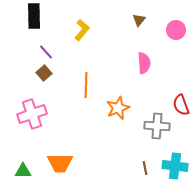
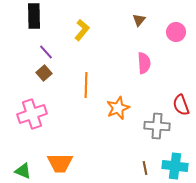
pink circle: moved 2 px down
green triangle: rotated 24 degrees clockwise
